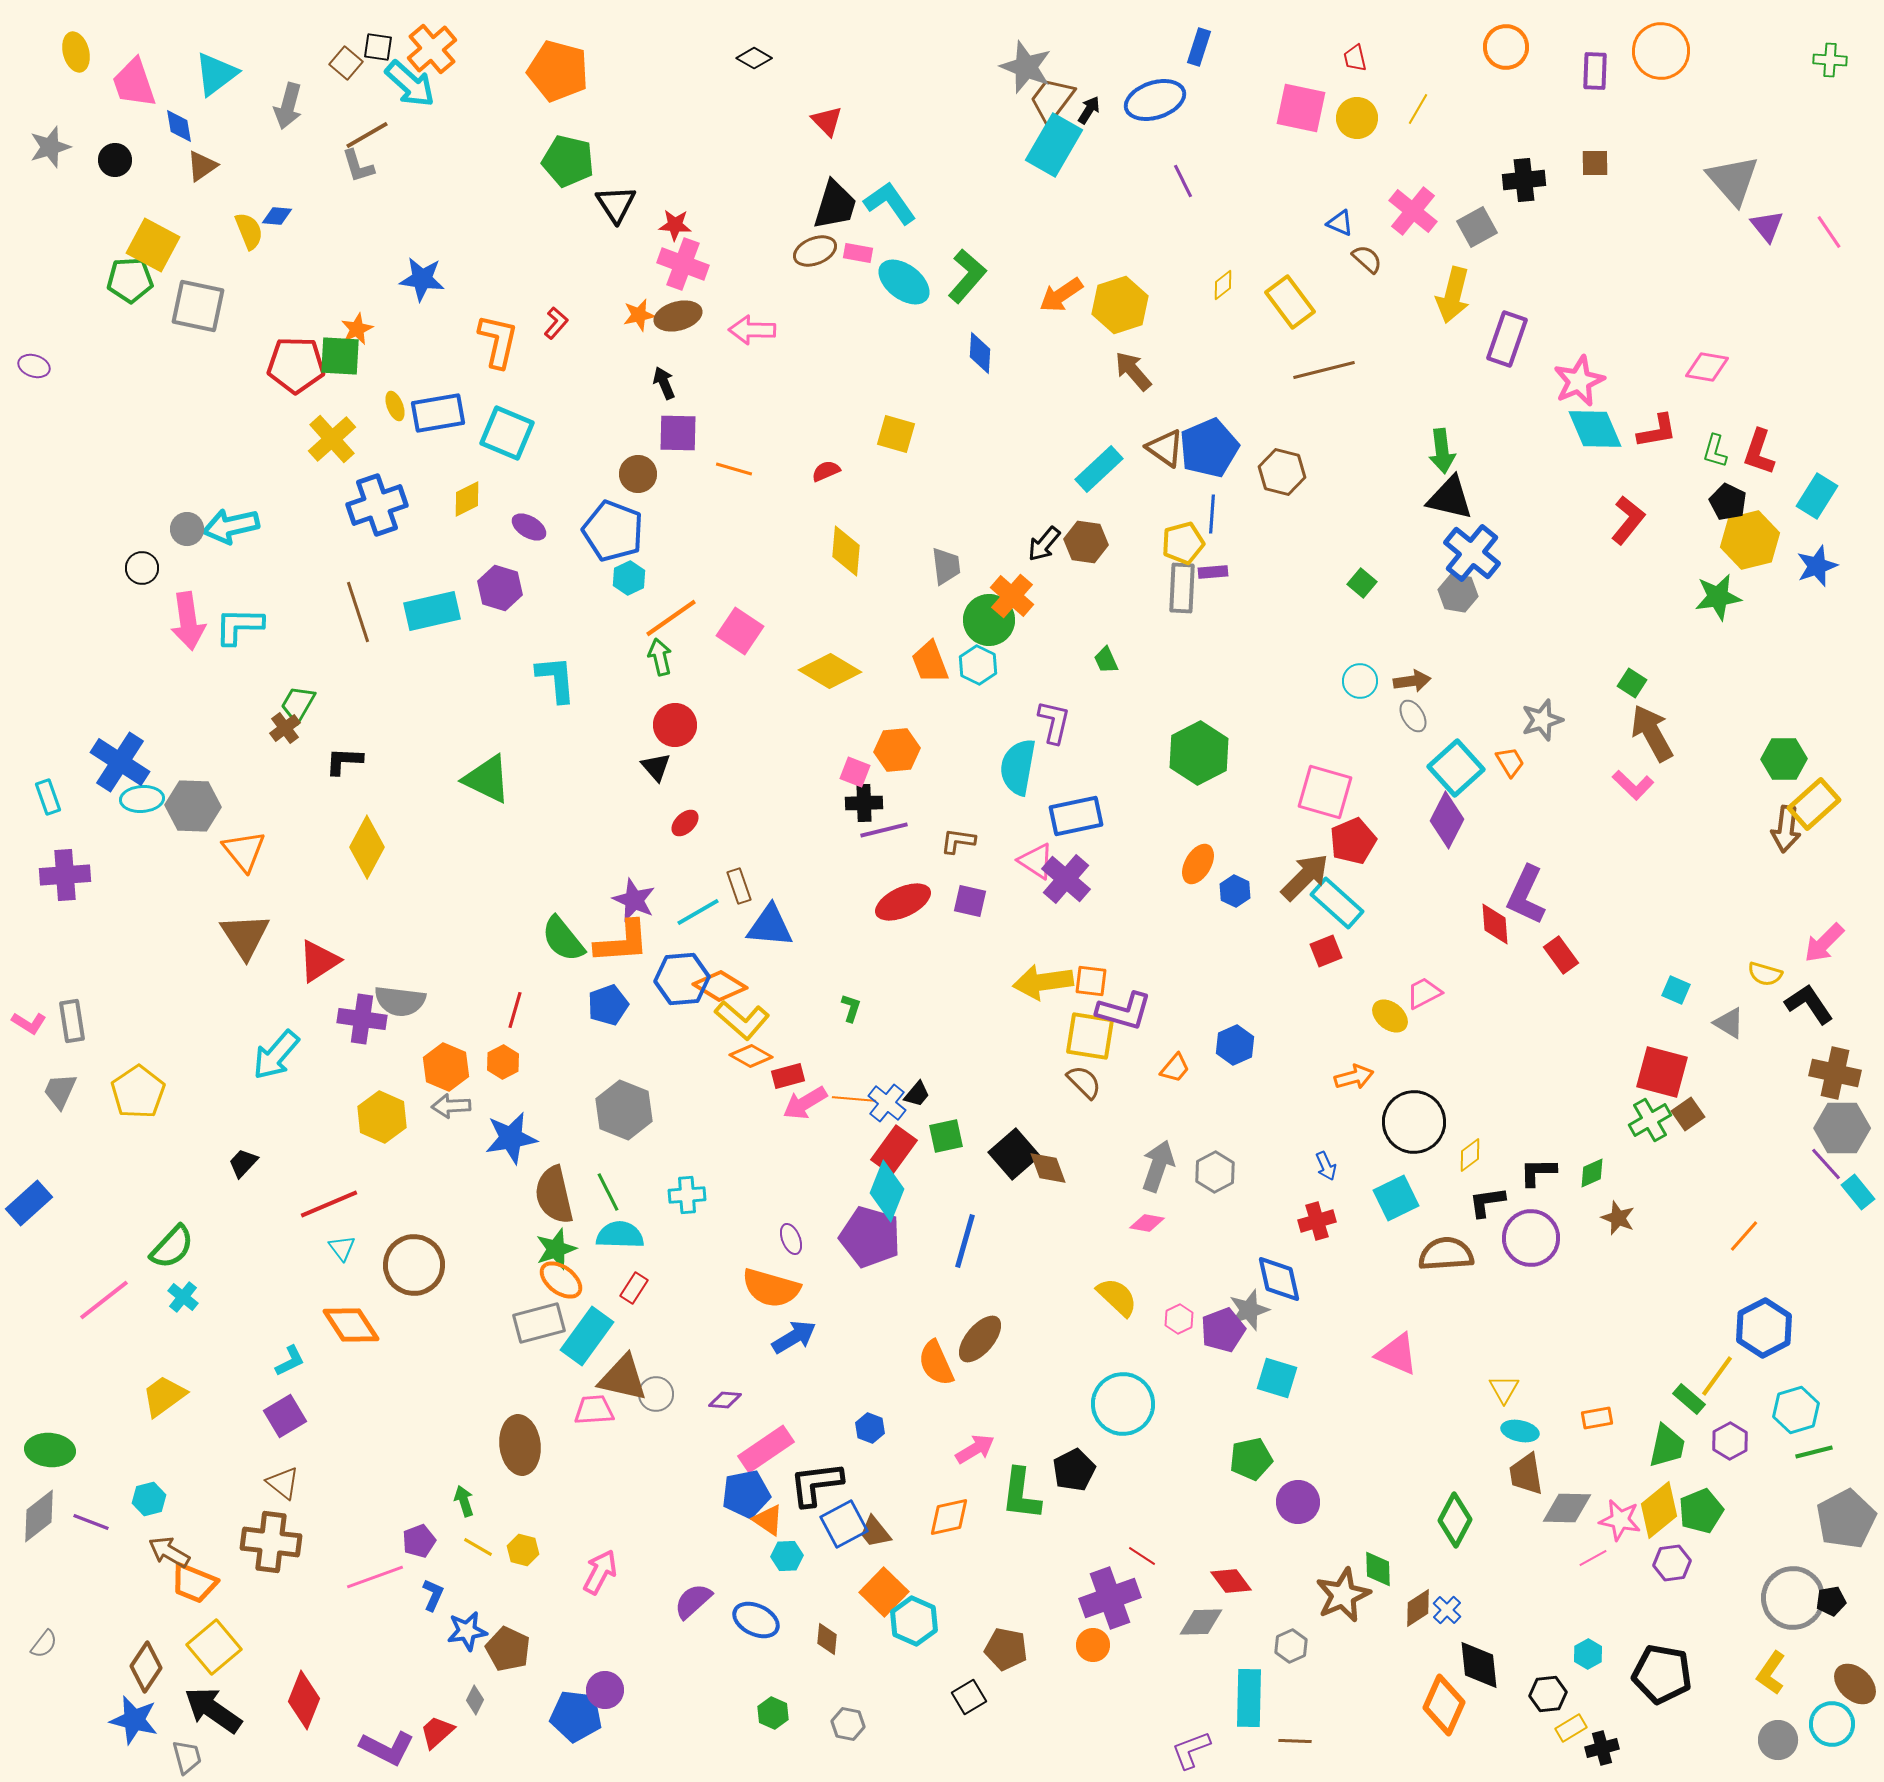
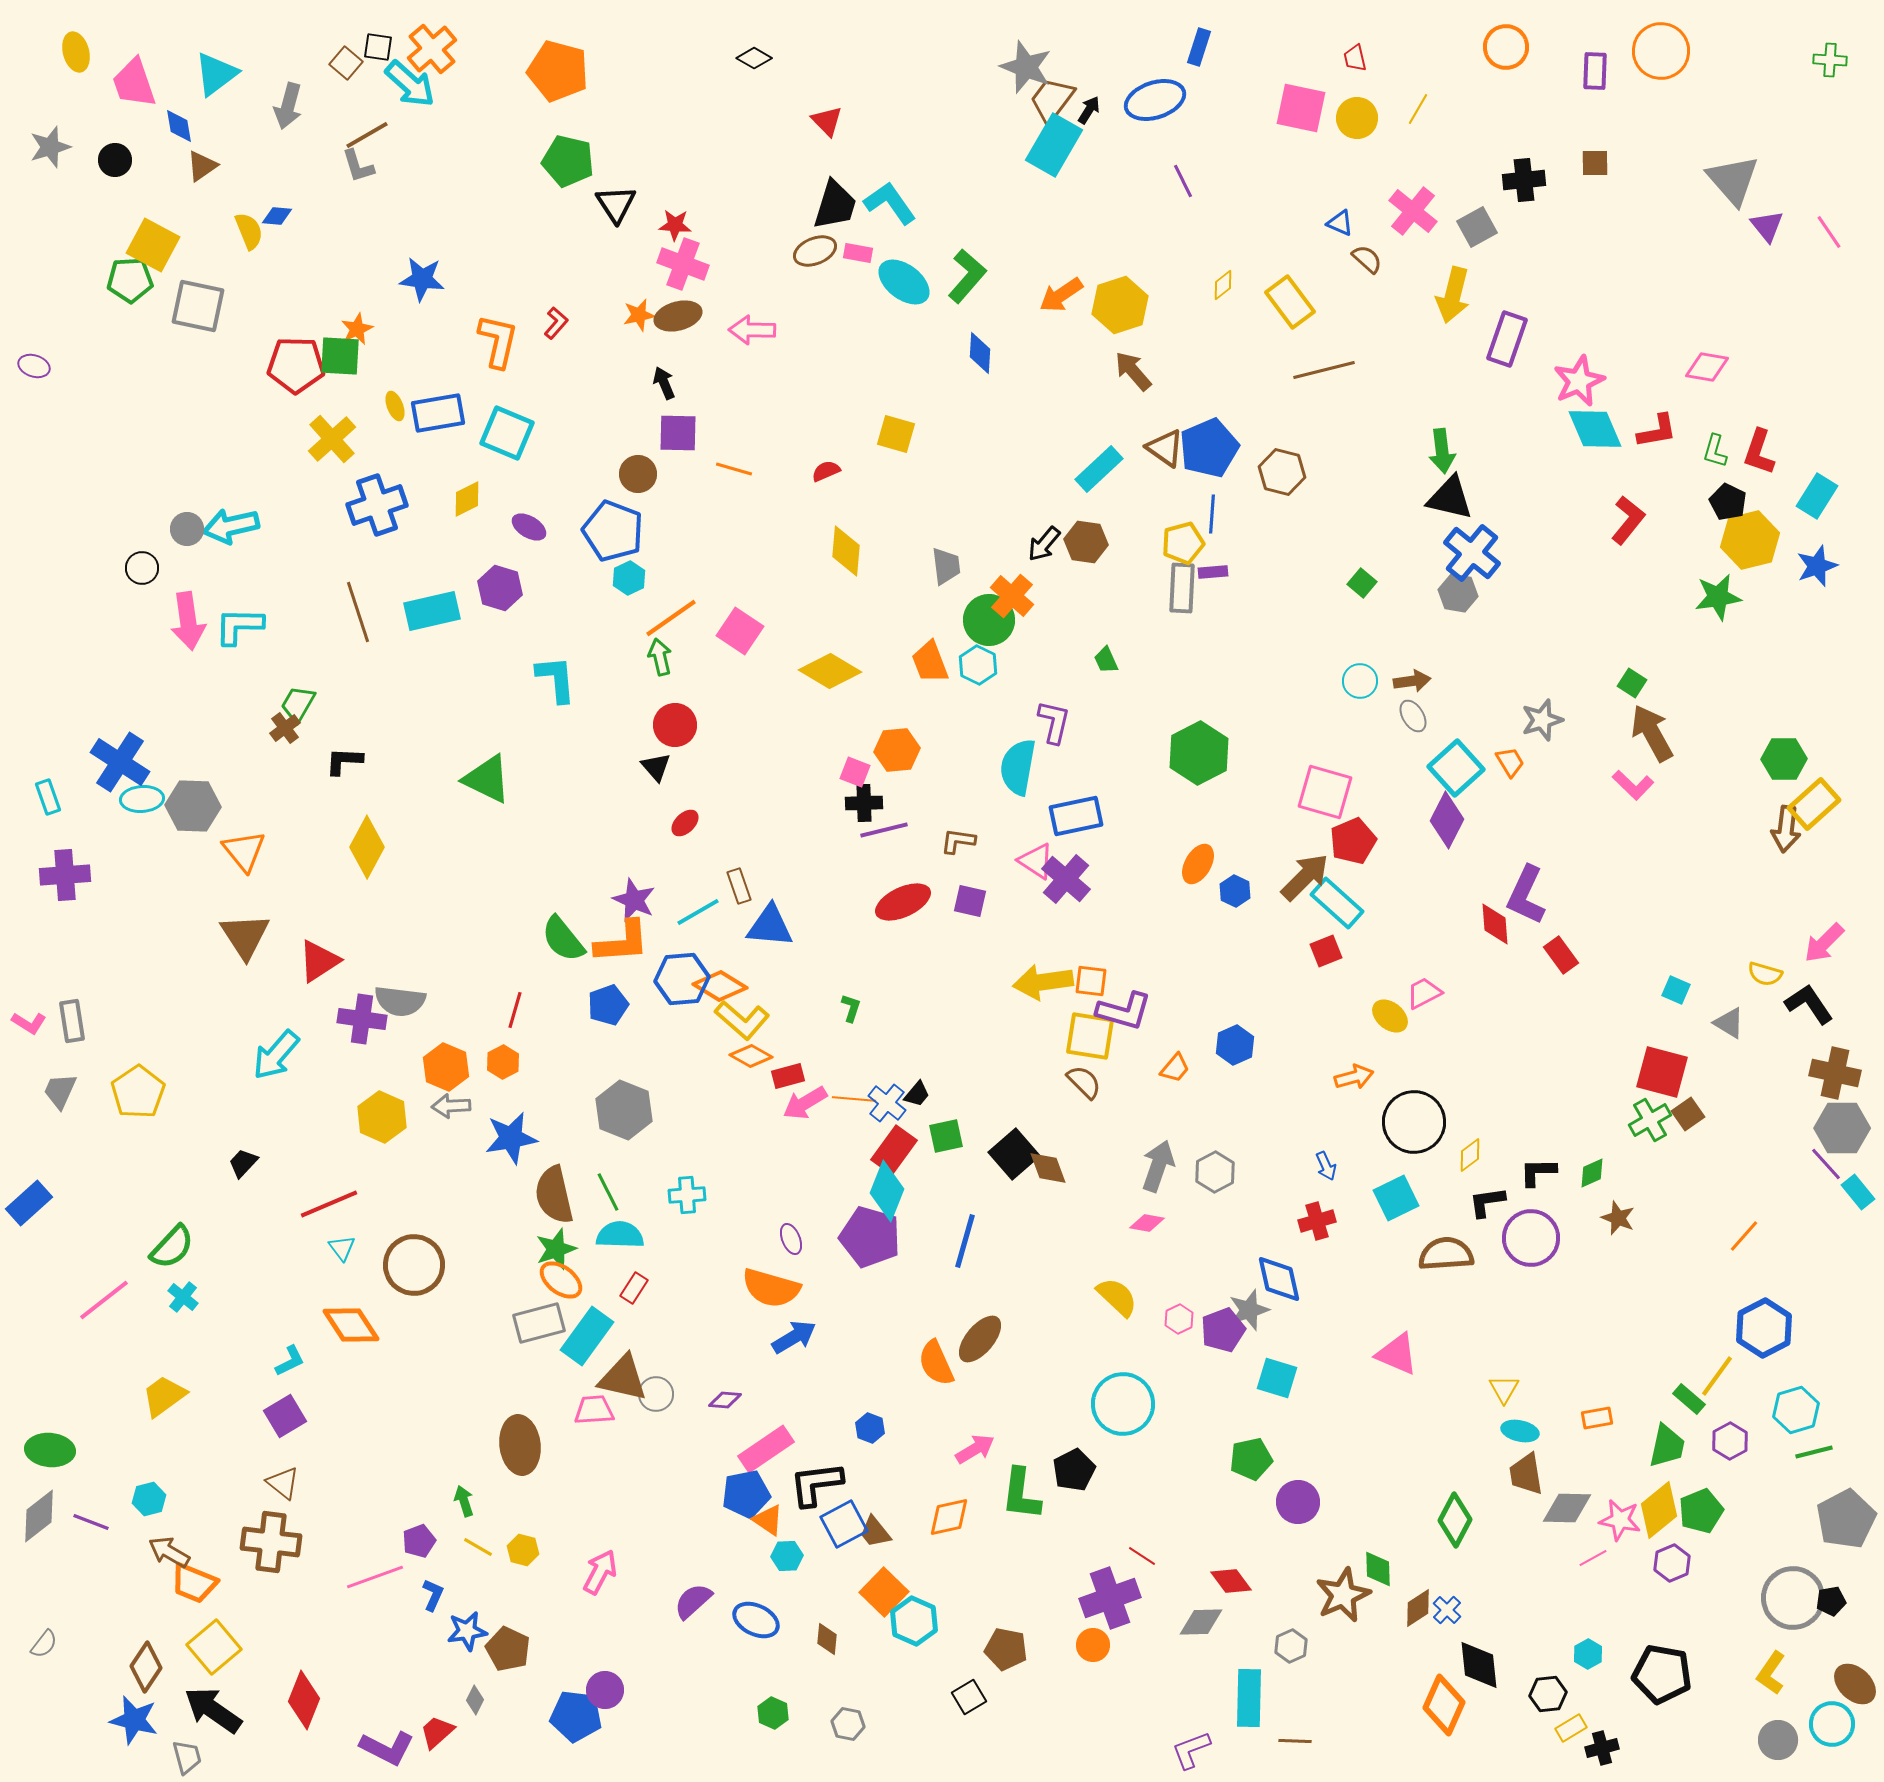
purple hexagon at (1672, 1563): rotated 15 degrees counterclockwise
